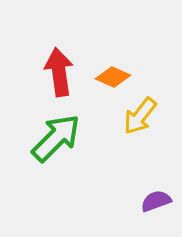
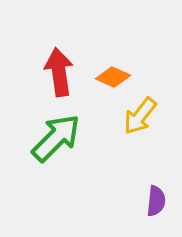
purple semicircle: rotated 116 degrees clockwise
